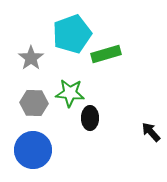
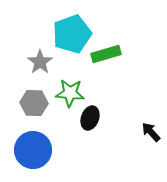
gray star: moved 9 px right, 4 px down
black ellipse: rotated 20 degrees clockwise
